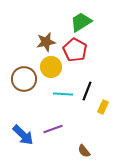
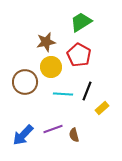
red pentagon: moved 4 px right, 5 px down
brown circle: moved 1 px right, 3 px down
yellow rectangle: moved 1 px left, 1 px down; rotated 24 degrees clockwise
blue arrow: rotated 90 degrees clockwise
brown semicircle: moved 10 px left, 16 px up; rotated 24 degrees clockwise
